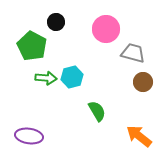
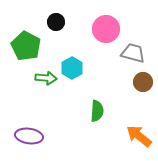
green pentagon: moved 6 px left
cyan hexagon: moved 9 px up; rotated 15 degrees counterclockwise
green semicircle: rotated 35 degrees clockwise
